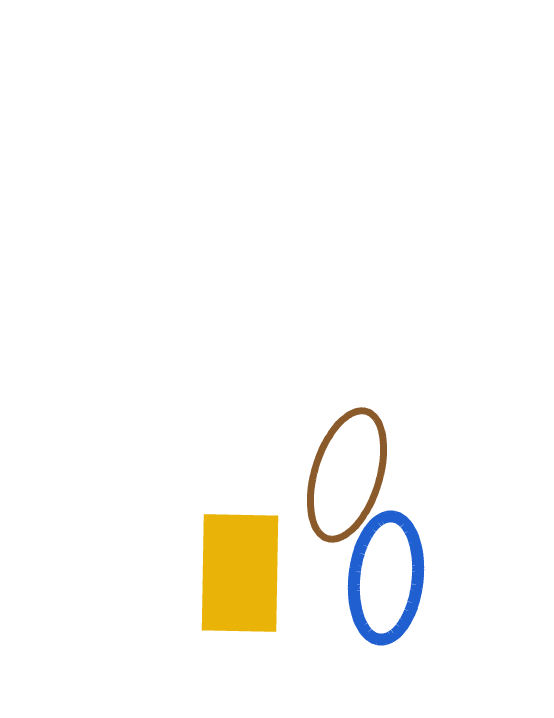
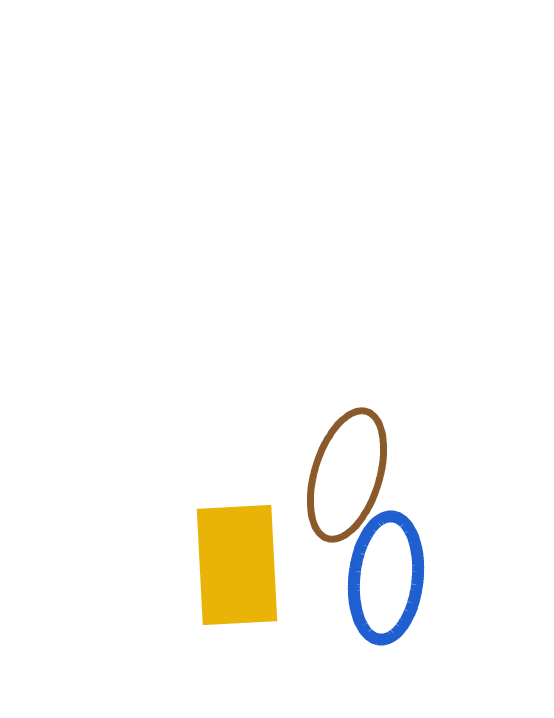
yellow rectangle: moved 3 px left, 8 px up; rotated 4 degrees counterclockwise
